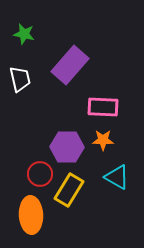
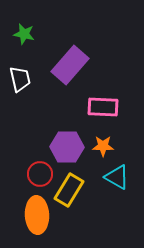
orange star: moved 6 px down
orange ellipse: moved 6 px right
